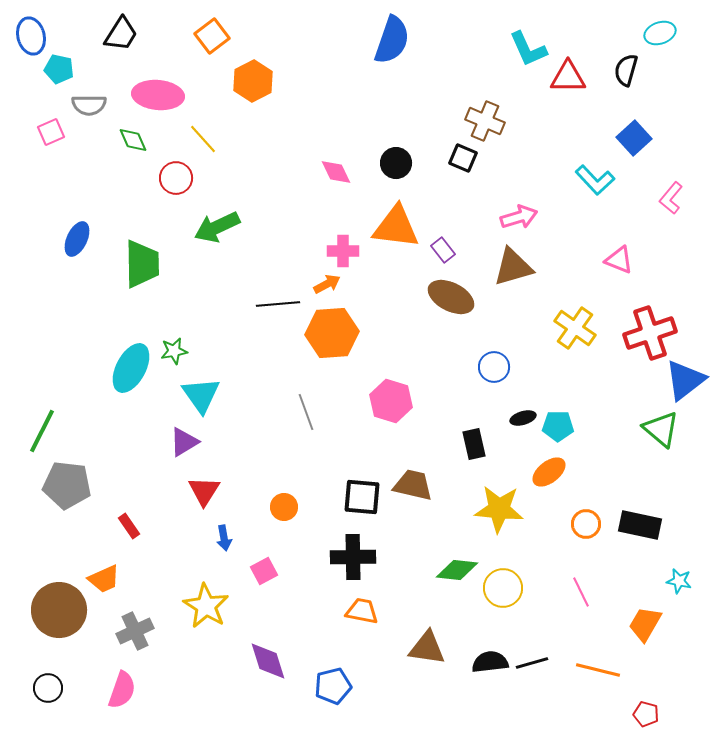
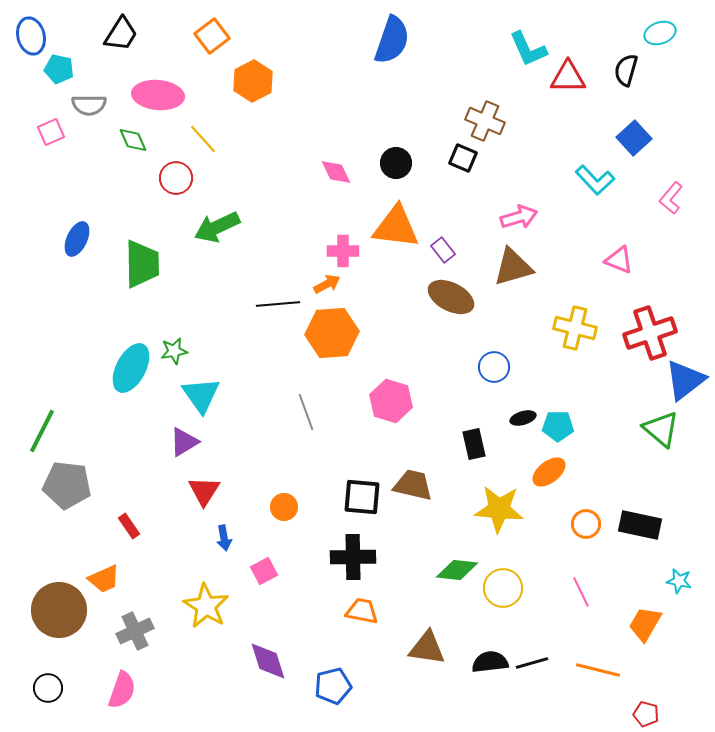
yellow cross at (575, 328): rotated 21 degrees counterclockwise
